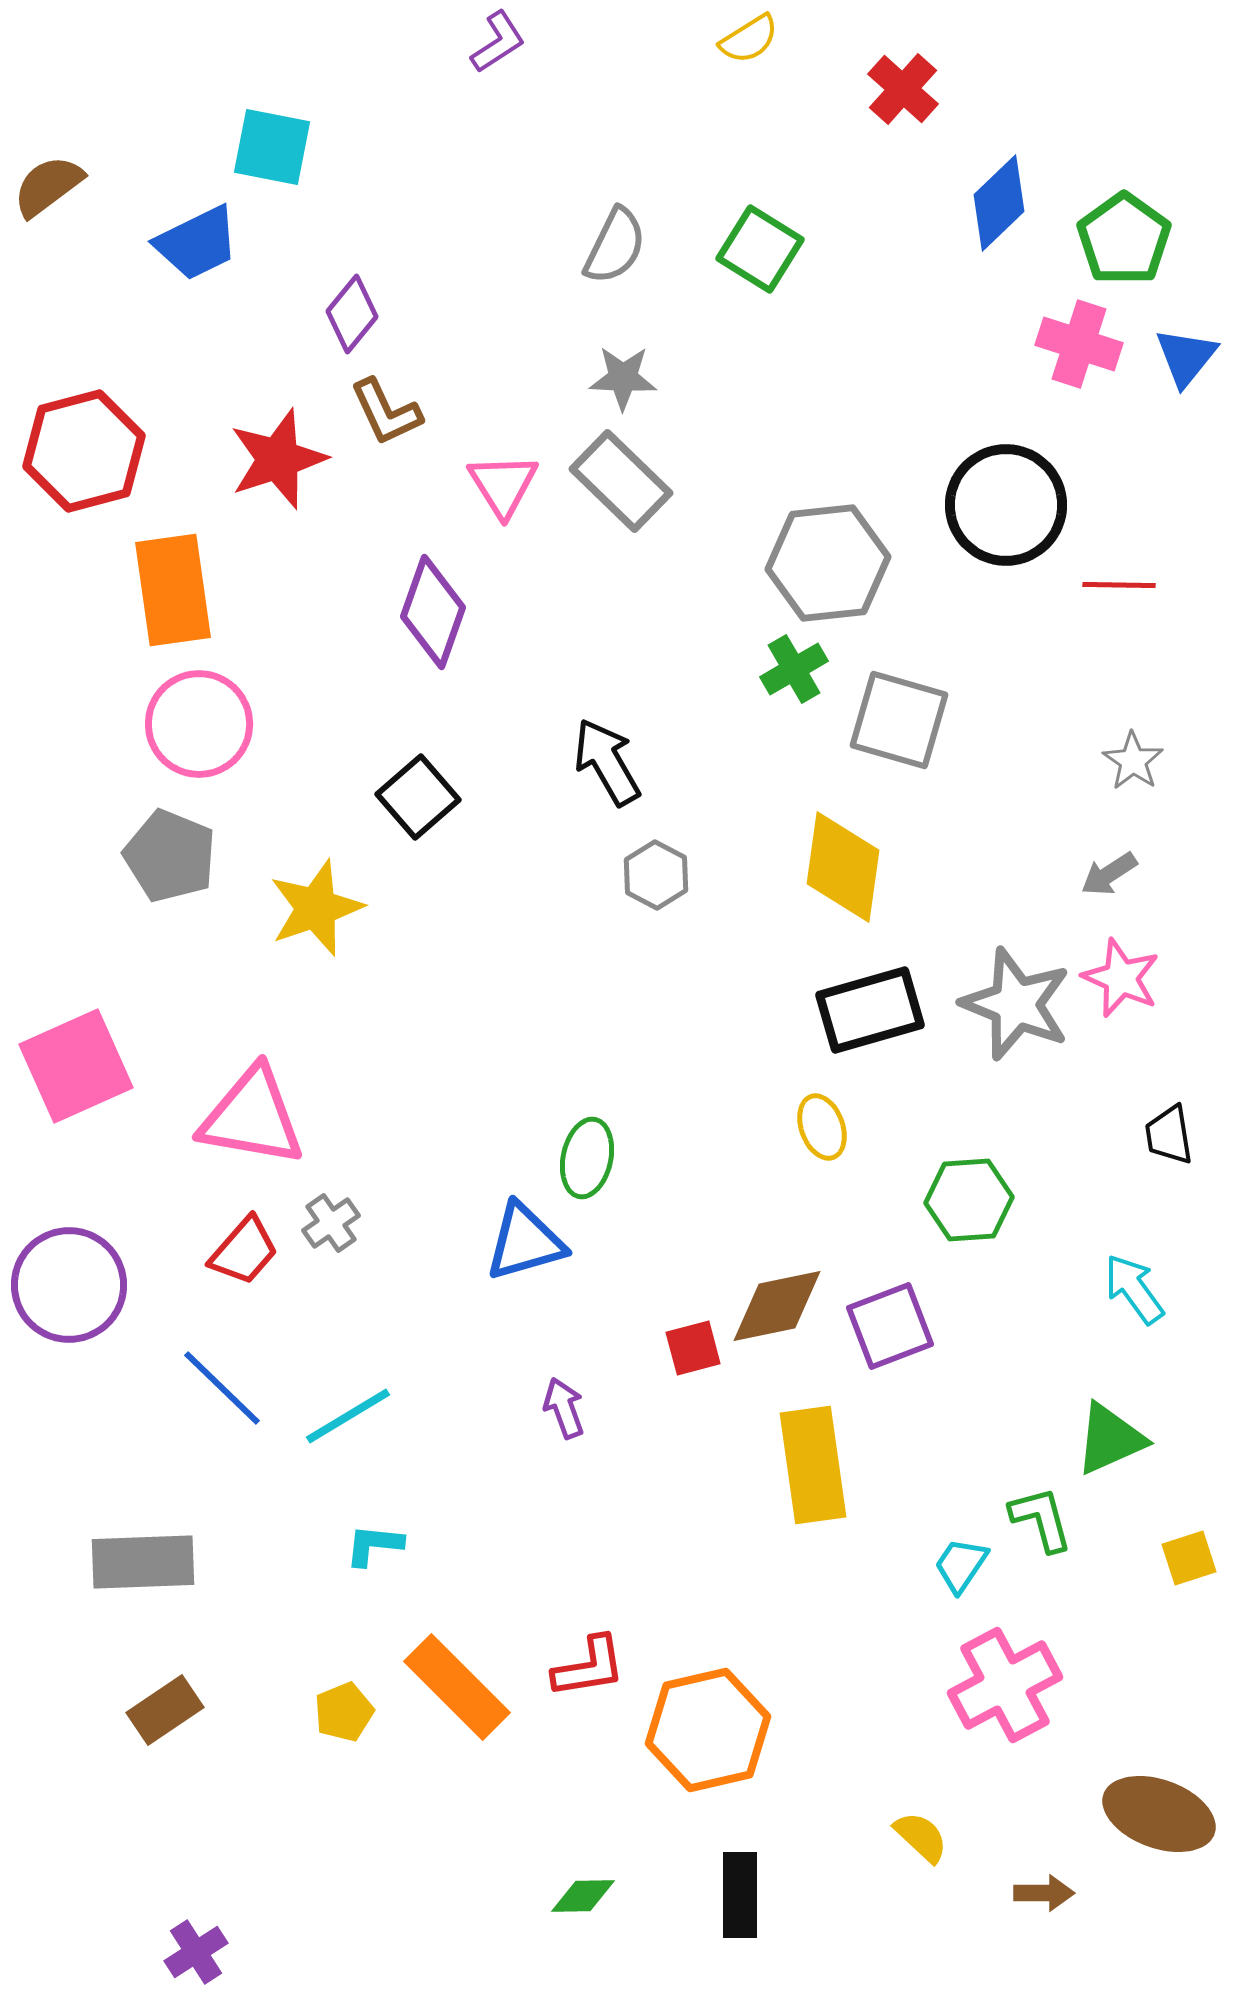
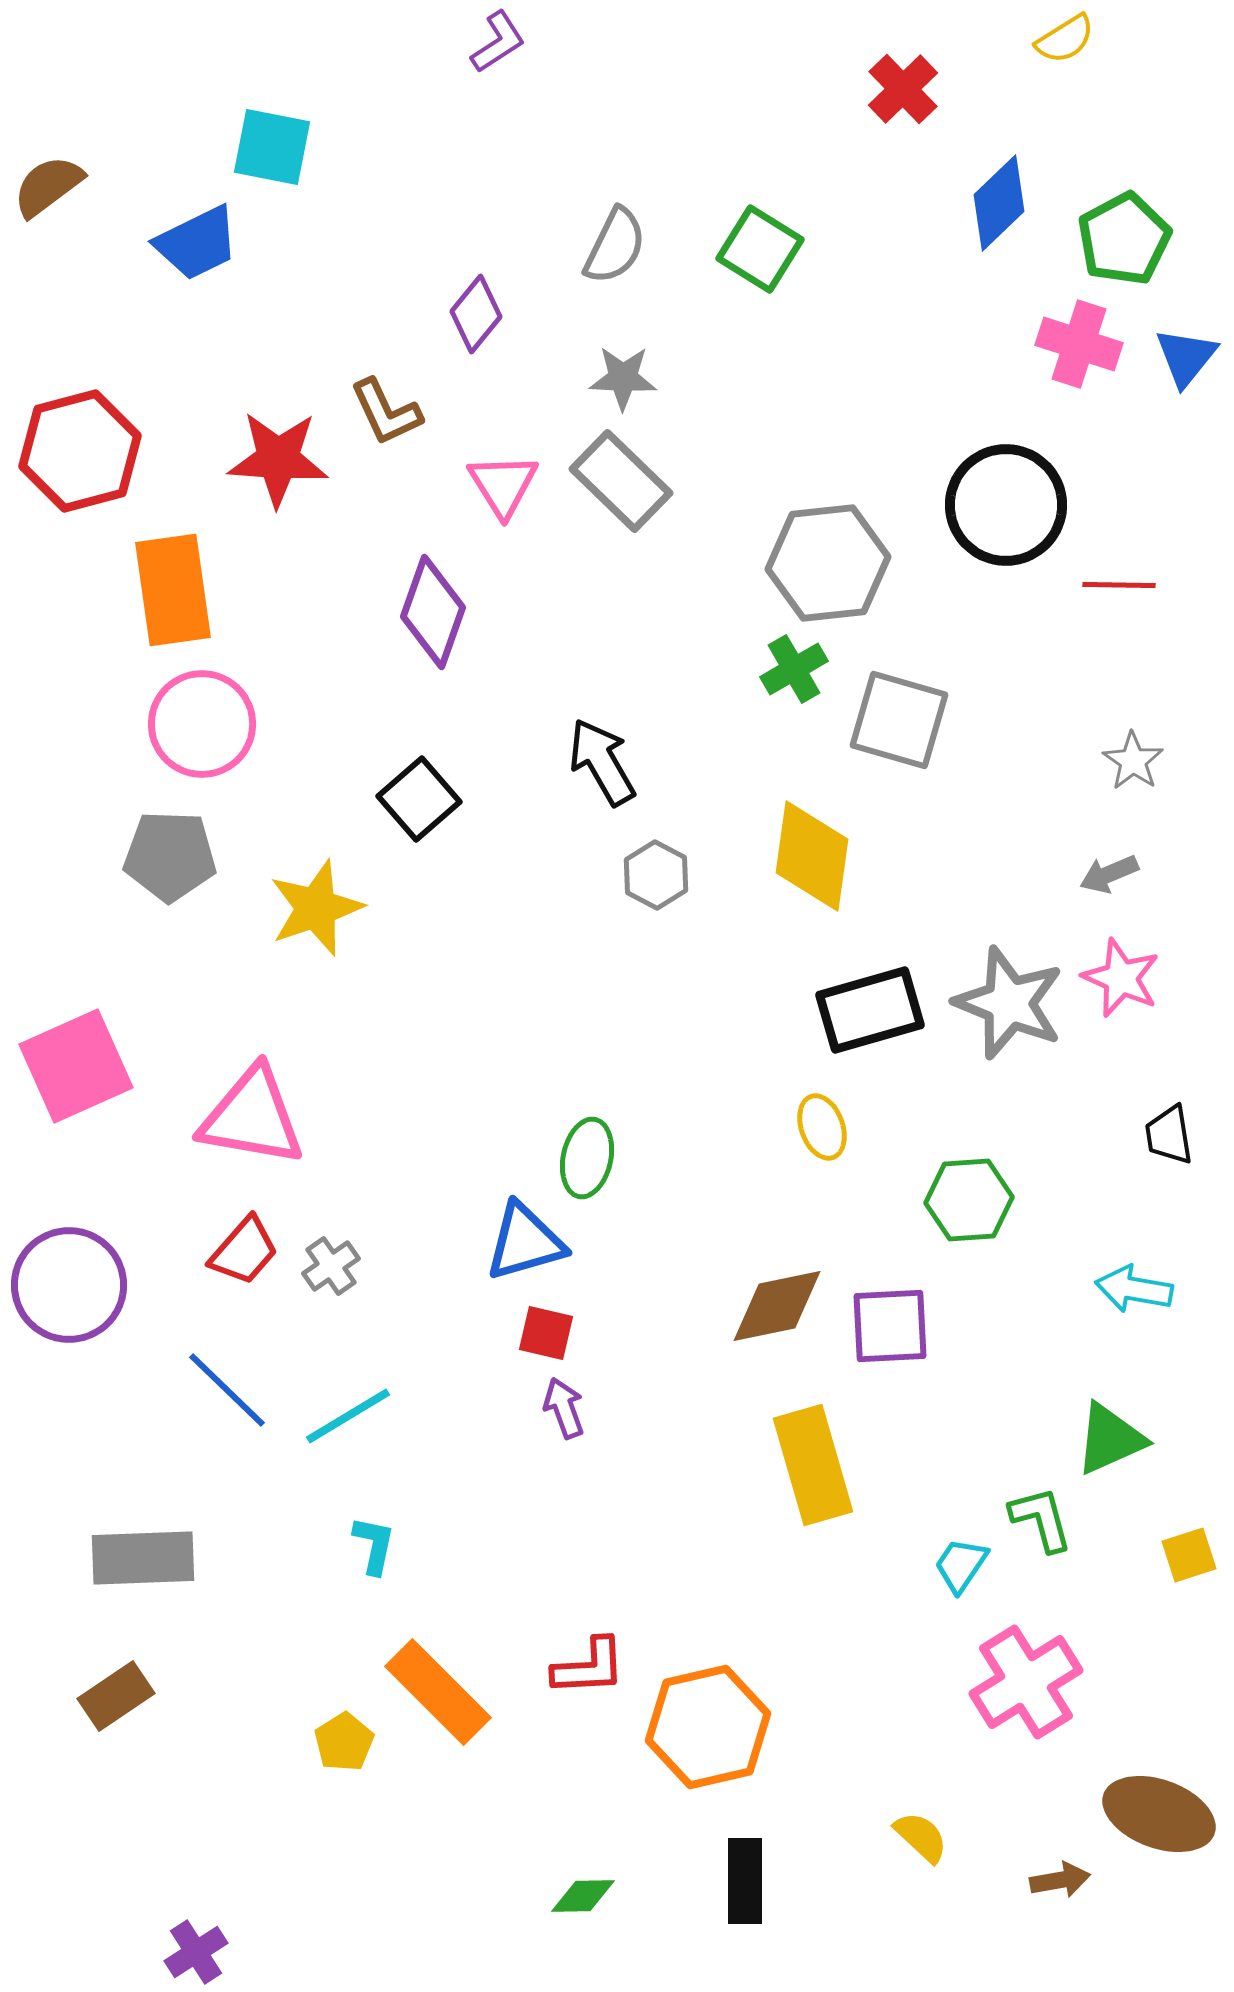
yellow semicircle at (749, 39): moved 316 px right
red cross at (903, 89): rotated 4 degrees clockwise
green pentagon at (1124, 239): rotated 8 degrees clockwise
purple diamond at (352, 314): moved 124 px right
red hexagon at (84, 451): moved 4 px left
red star at (278, 459): rotated 22 degrees clockwise
pink circle at (199, 724): moved 3 px right
black arrow at (607, 762): moved 5 px left
black square at (418, 797): moved 1 px right, 2 px down
gray pentagon at (170, 856): rotated 20 degrees counterclockwise
yellow diamond at (843, 867): moved 31 px left, 11 px up
gray arrow at (1109, 874): rotated 10 degrees clockwise
gray star at (1016, 1004): moved 7 px left, 1 px up
gray cross at (331, 1223): moved 43 px down
cyan arrow at (1134, 1289): rotated 44 degrees counterclockwise
purple square at (890, 1326): rotated 18 degrees clockwise
red square at (693, 1348): moved 147 px left, 15 px up; rotated 28 degrees clockwise
blue line at (222, 1388): moved 5 px right, 2 px down
yellow rectangle at (813, 1465): rotated 8 degrees counterclockwise
cyan L-shape at (374, 1545): rotated 96 degrees clockwise
yellow square at (1189, 1558): moved 3 px up
gray rectangle at (143, 1562): moved 4 px up
red L-shape at (589, 1667): rotated 6 degrees clockwise
pink cross at (1005, 1685): moved 21 px right, 3 px up; rotated 4 degrees counterclockwise
orange rectangle at (457, 1687): moved 19 px left, 5 px down
brown rectangle at (165, 1710): moved 49 px left, 14 px up
yellow pentagon at (344, 1712): moved 30 px down; rotated 10 degrees counterclockwise
orange hexagon at (708, 1730): moved 3 px up
brown arrow at (1044, 1893): moved 16 px right, 13 px up; rotated 10 degrees counterclockwise
black rectangle at (740, 1895): moved 5 px right, 14 px up
